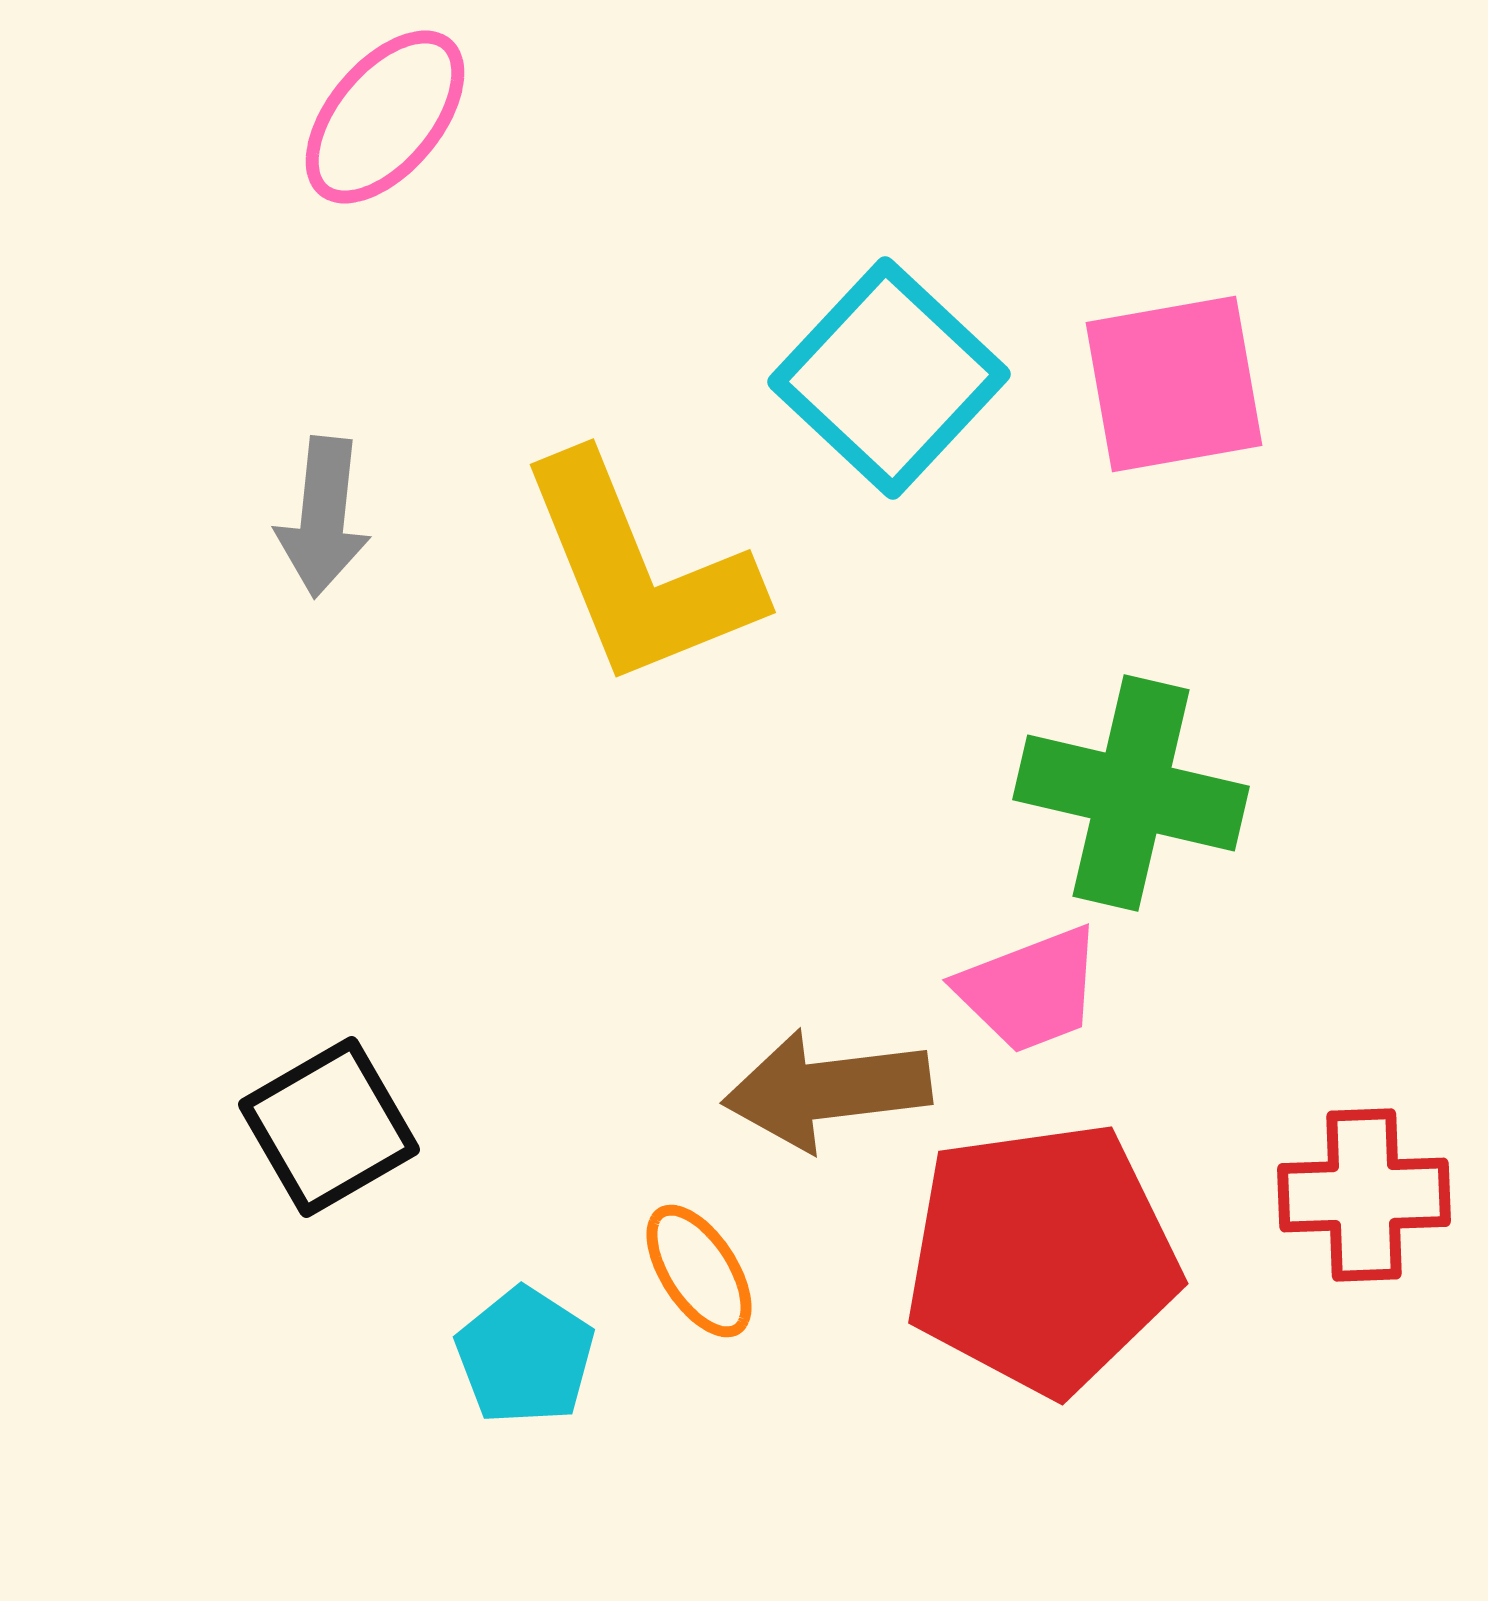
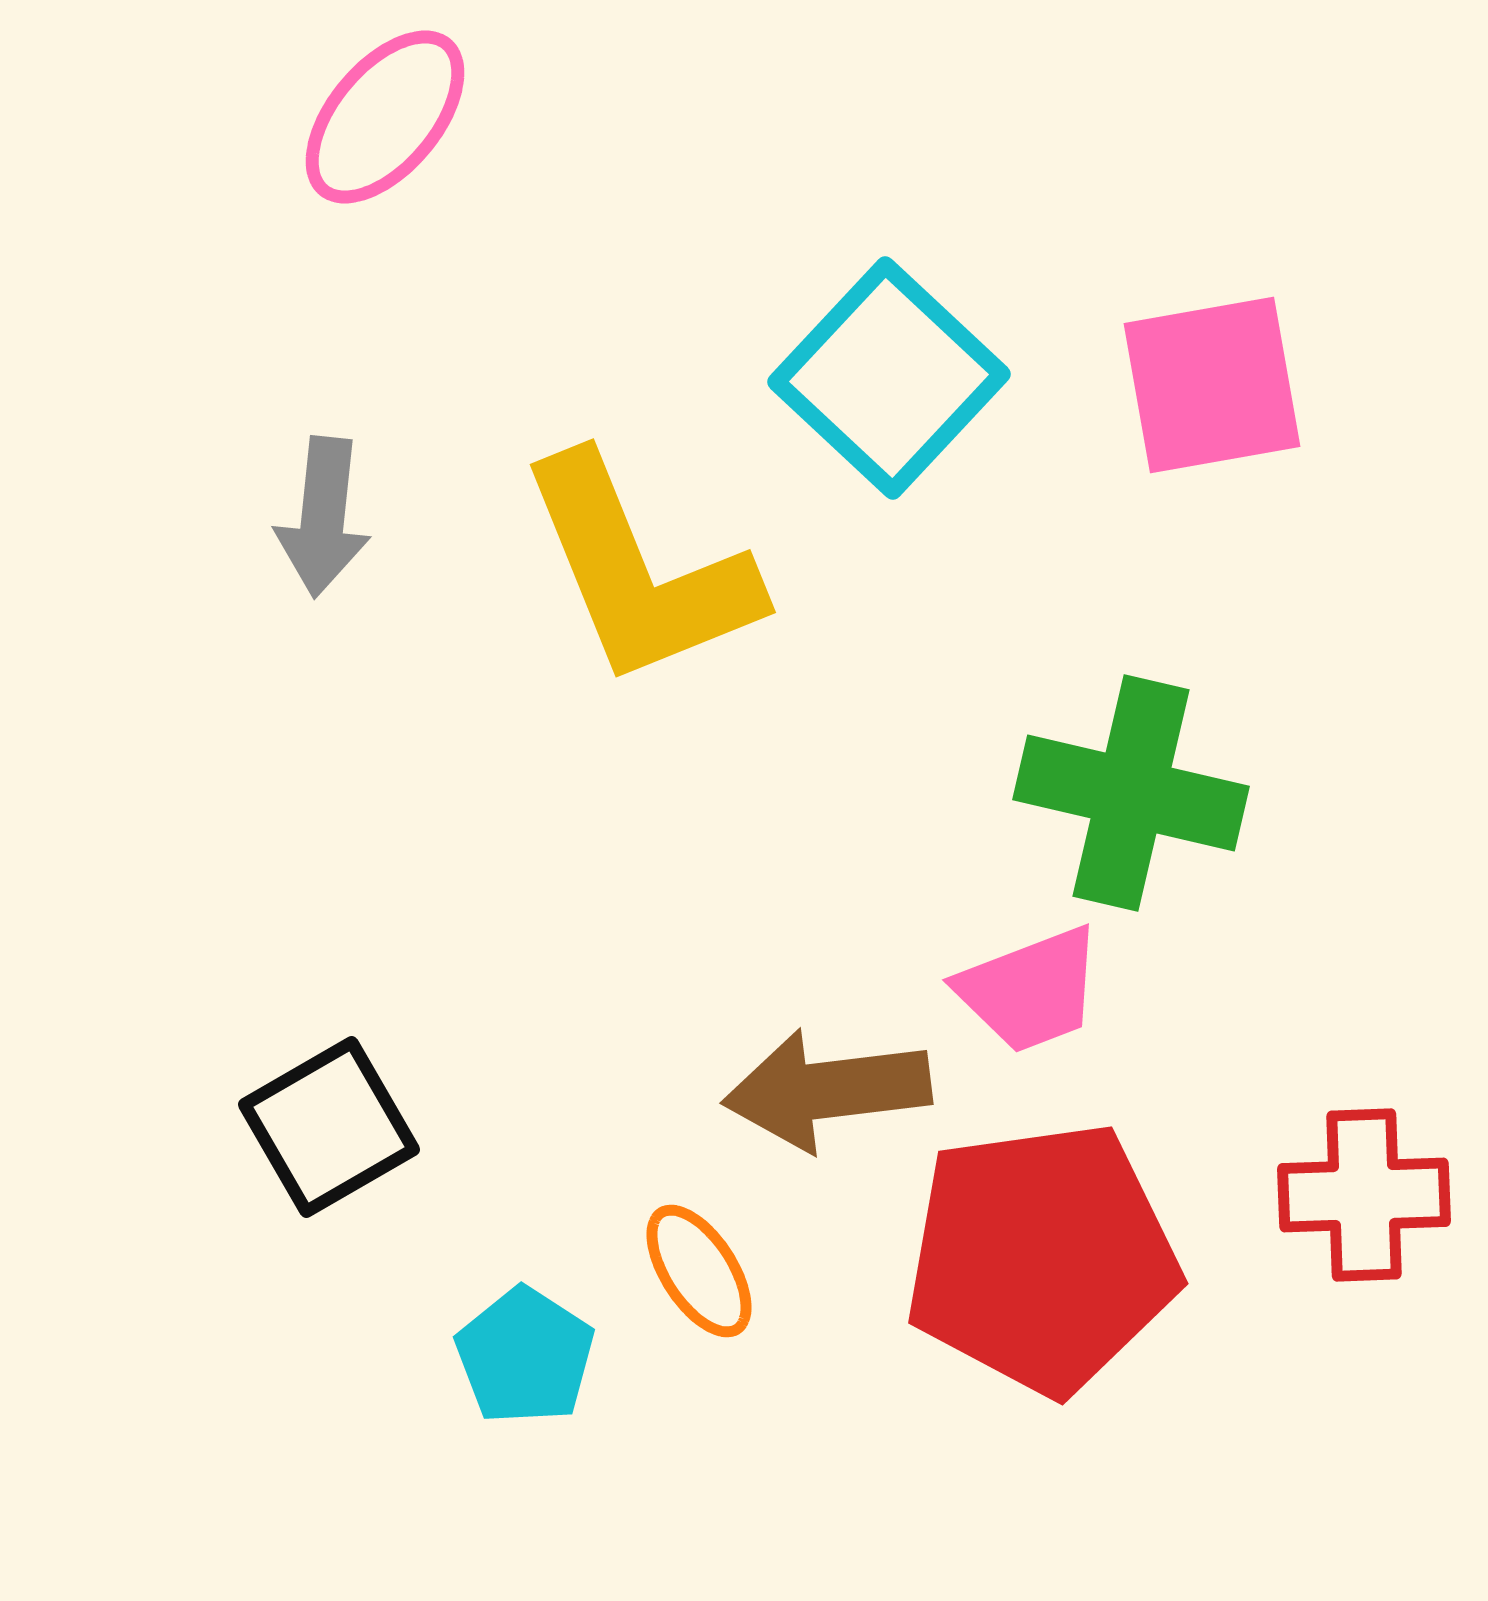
pink square: moved 38 px right, 1 px down
